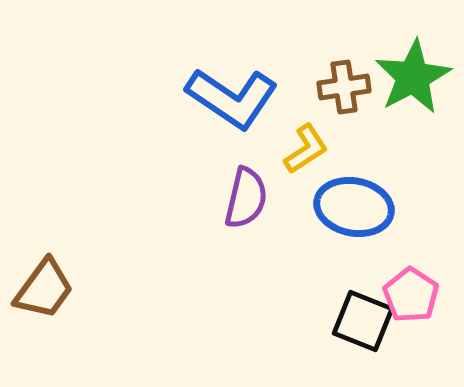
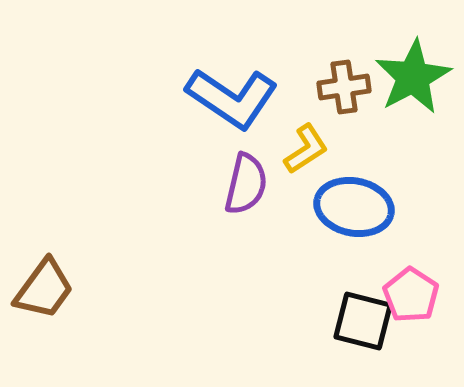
purple semicircle: moved 14 px up
black square: rotated 8 degrees counterclockwise
